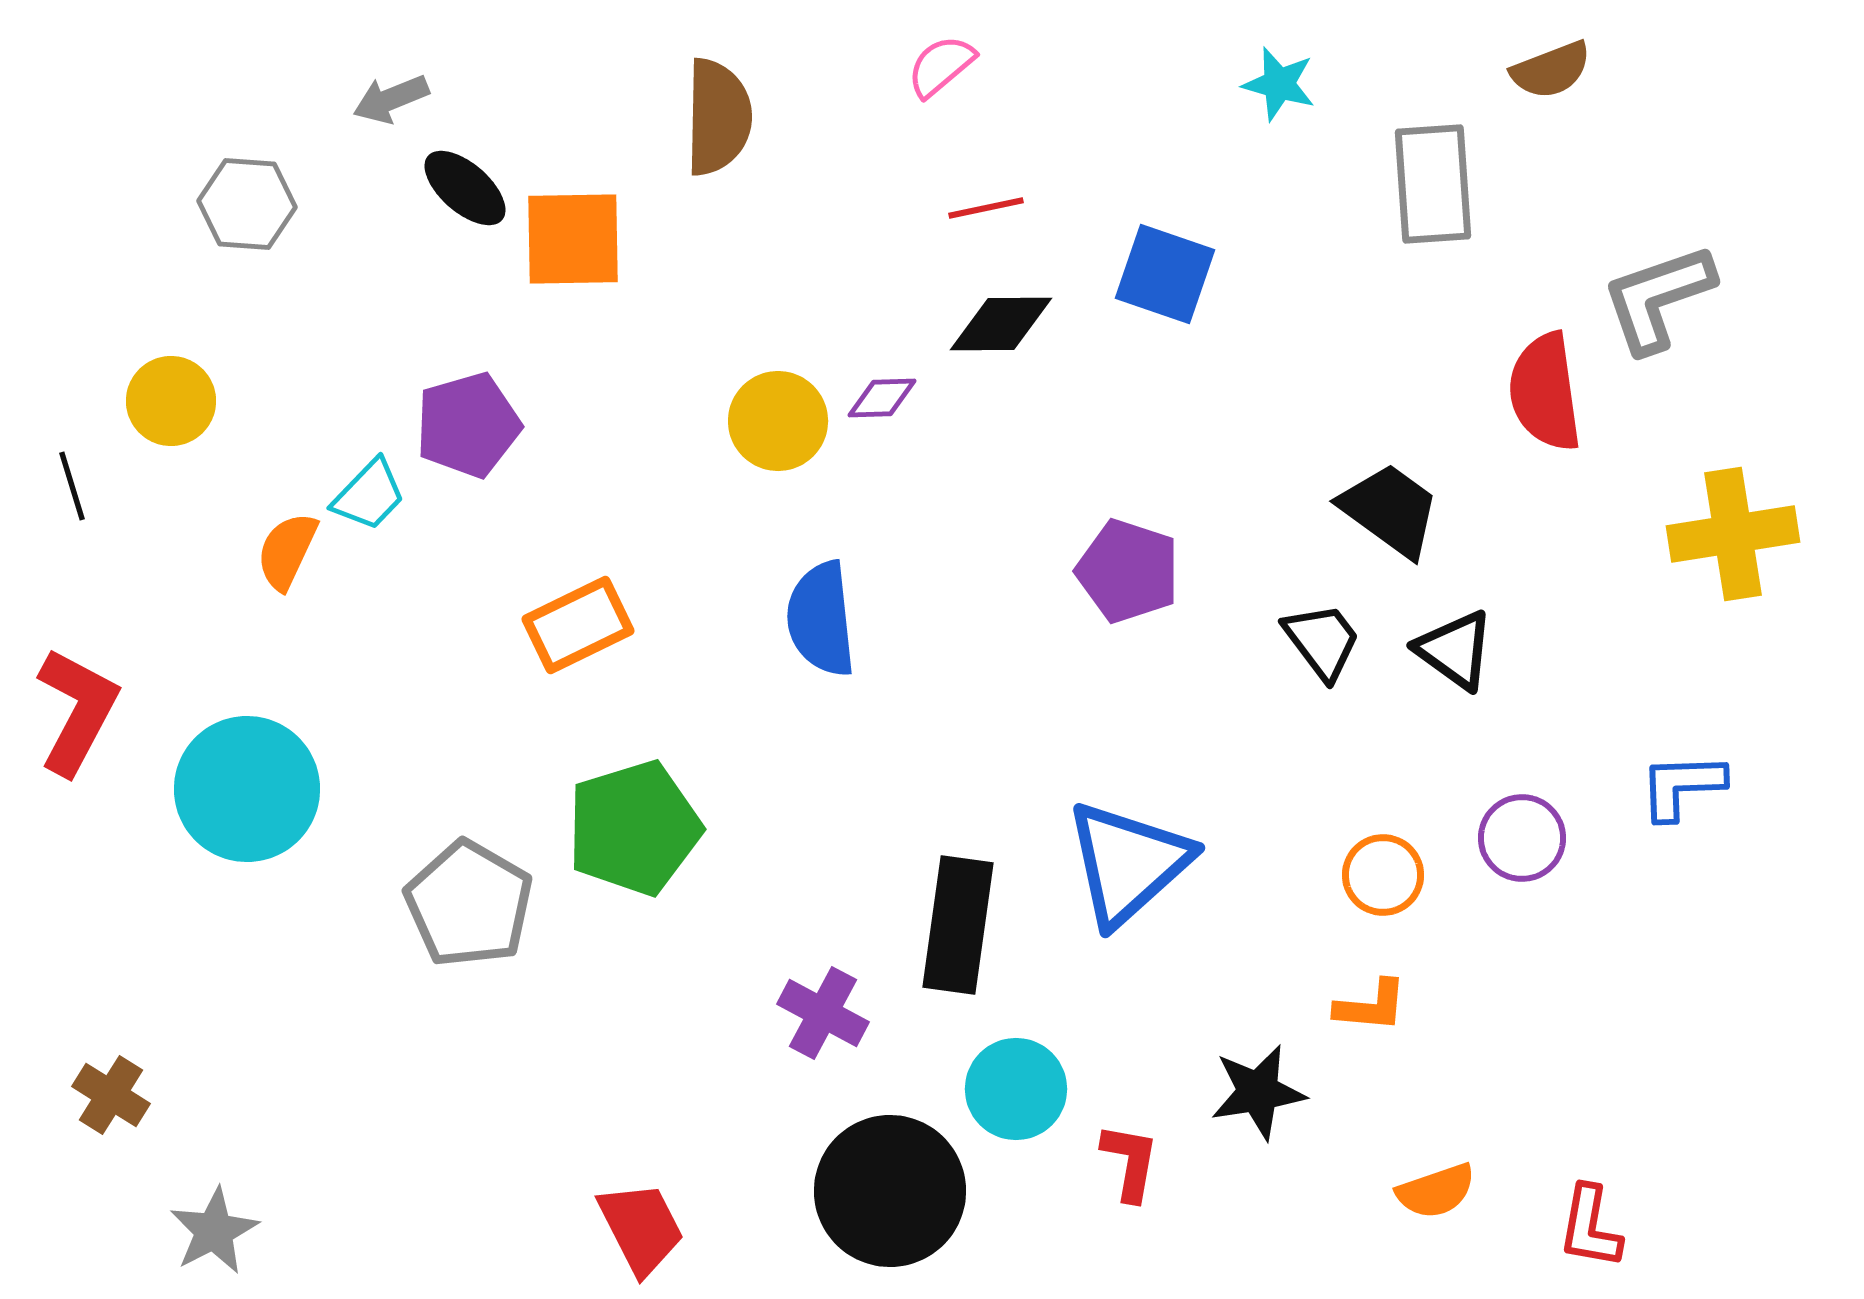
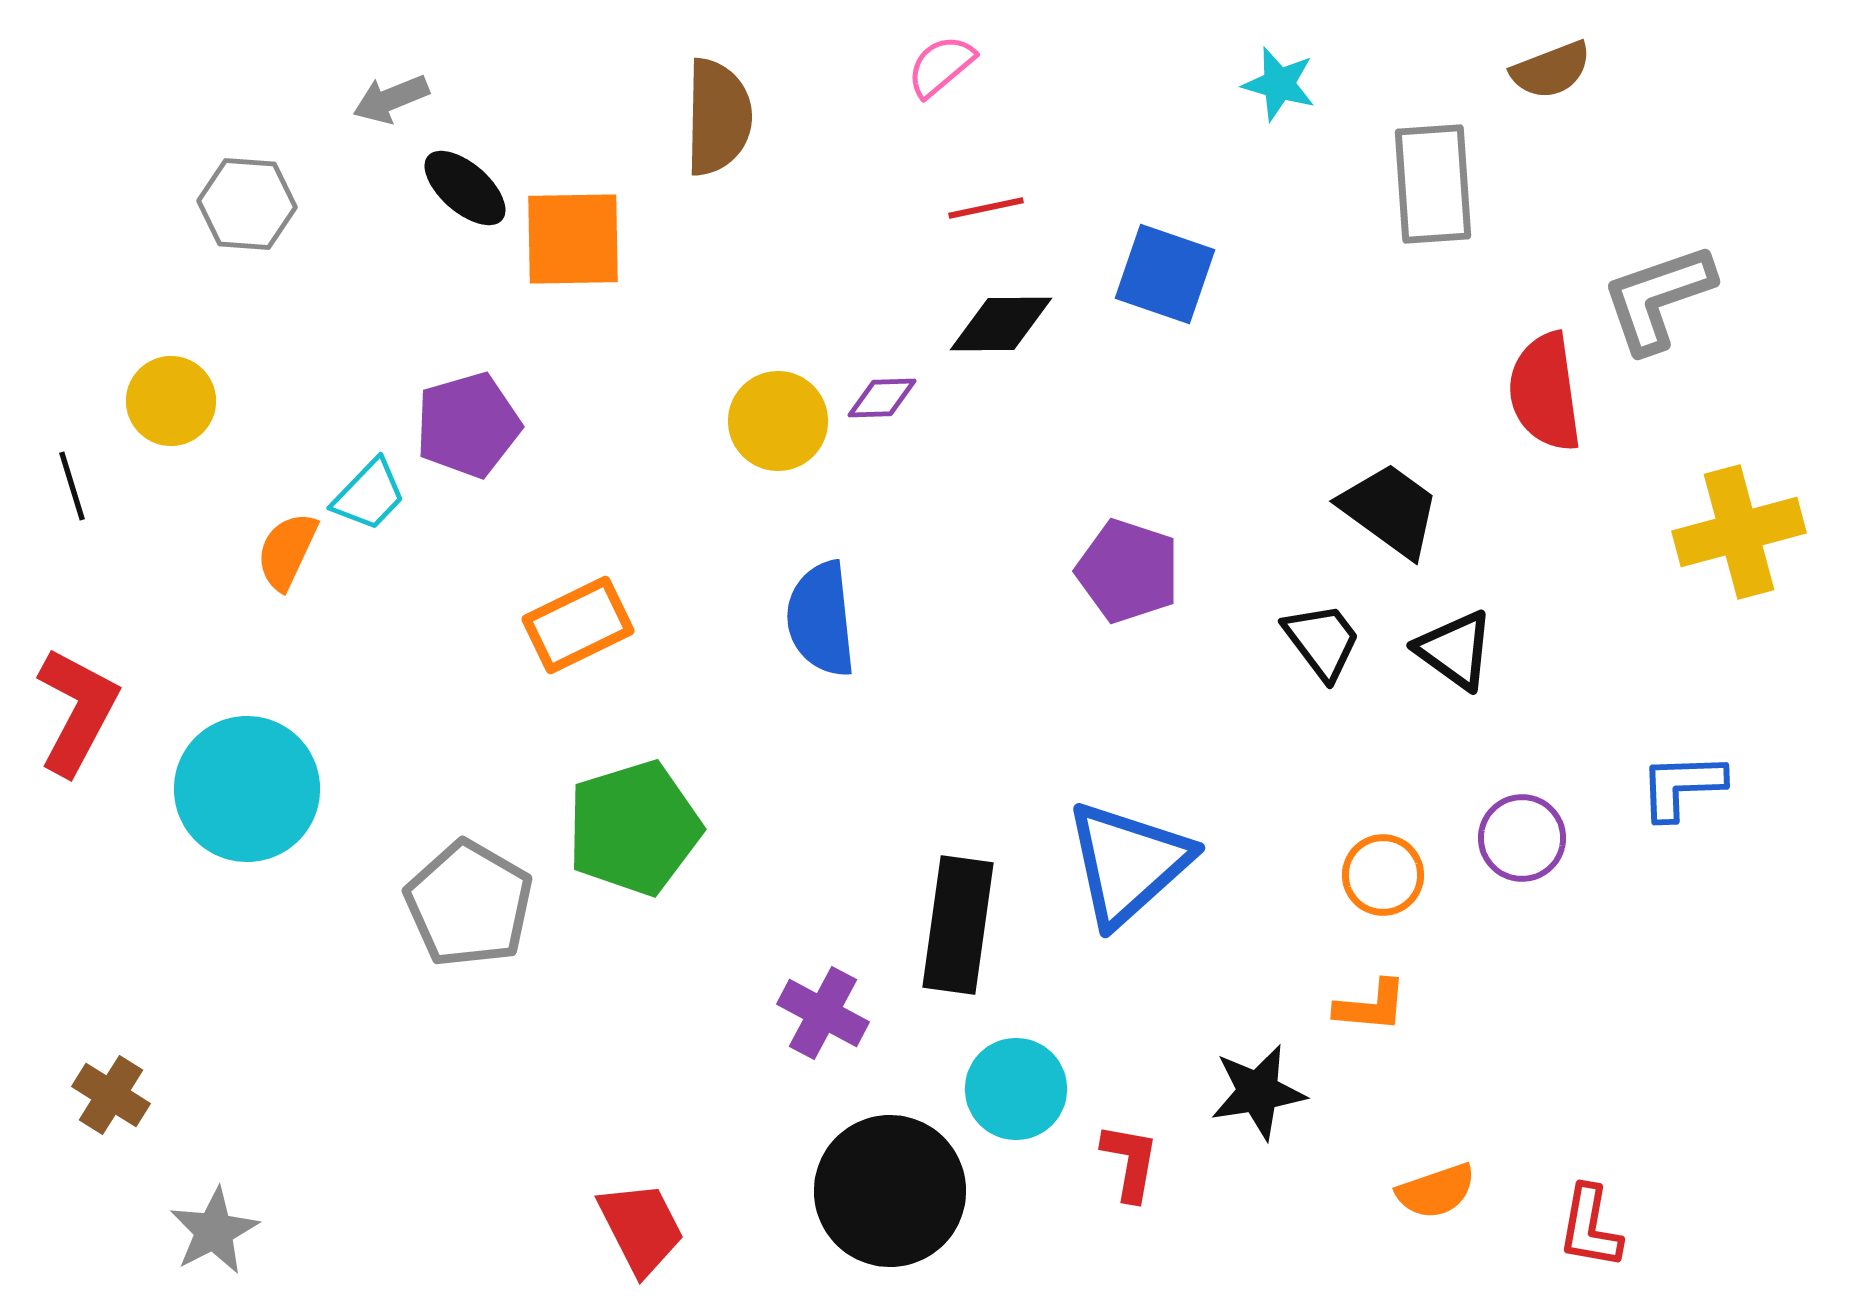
yellow cross at (1733, 534): moved 6 px right, 2 px up; rotated 6 degrees counterclockwise
